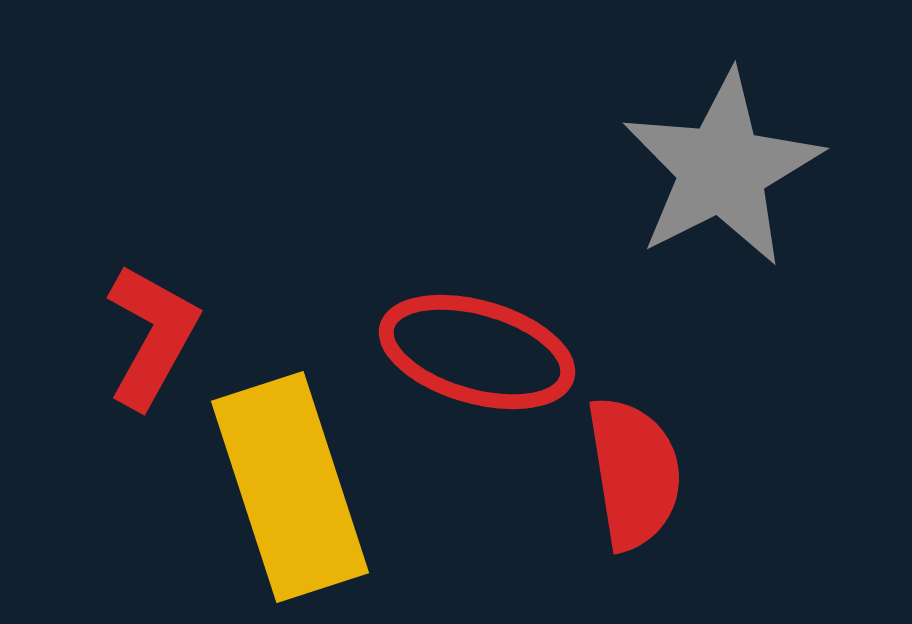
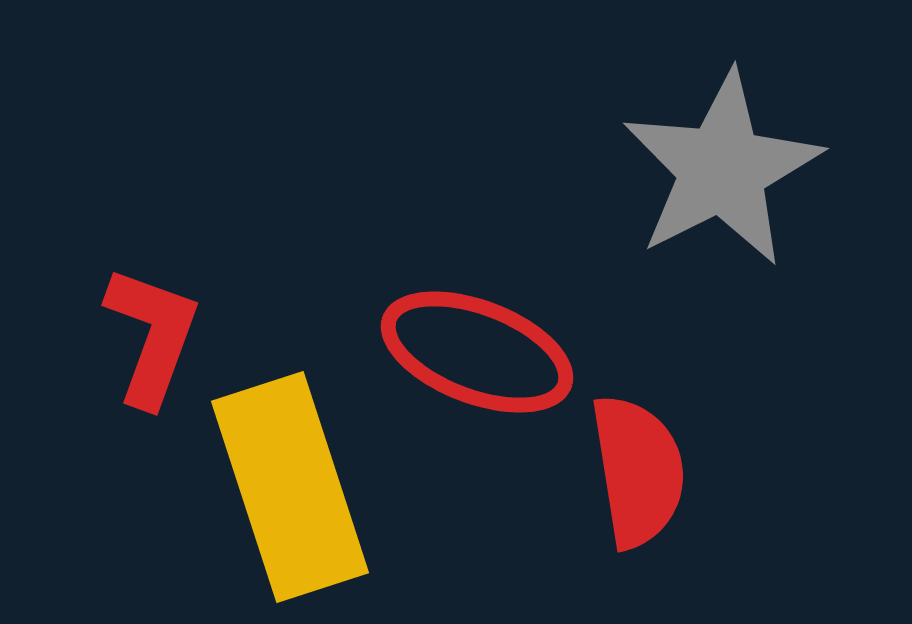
red L-shape: rotated 9 degrees counterclockwise
red ellipse: rotated 5 degrees clockwise
red semicircle: moved 4 px right, 2 px up
